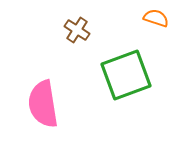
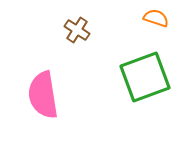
green square: moved 19 px right, 2 px down
pink semicircle: moved 9 px up
